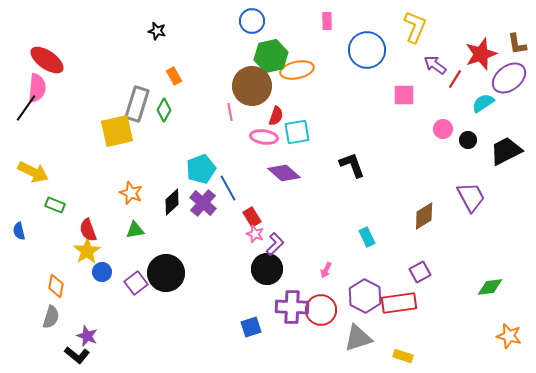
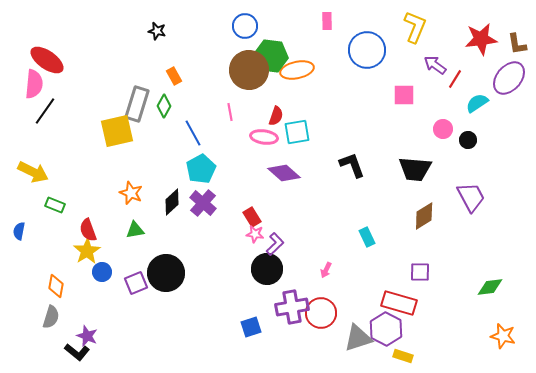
blue circle at (252, 21): moved 7 px left, 5 px down
red star at (481, 54): moved 15 px up; rotated 12 degrees clockwise
green hexagon at (271, 56): rotated 20 degrees clockwise
purple ellipse at (509, 78): rotated 12 degrees counterclockwise
brown circle at (252, 86): moved 3 px left, 16 px up
pink semicircle at (37, 88): moved 3 px left, 4 px up
cyan semicircle at (483, 103): moved 6 px left
black line at (26, 108): moved 19 px right, 3 px down
green diamond at (164, 110): moved 4 px up
black trapezoid at (506, 151): moved 91 px left, 18 px down; rotated 148 degrees counterclockwise
cyan pentagon at (201, 169): rotated 8 degrees counterclockwise
blue line at (228, 188): moved 35 px left, 55 px up
blue semicircle at (19, 231): rotated 24 degrees clockwise
pink star at (255, 234): rotated 12 degrees counterclockwise
purple square at (420, 272): rotated 30 degrees clockwise
purple square at (136, 283): rotated 15 degrees clockwise
purple hexagon at (365, 296): moved 21 px right, 33 px down
red rectangle at (399, 303): rotated 24 degrees clockwise
purple cross at (292, 307): rotated 12 degrees counterclockwise
red circle at (321, 310): moved 3 px down
orange star at (509, 336): moved 6 px left
black L-shape at (77, 355): moved 3 px up
